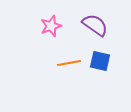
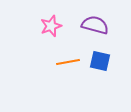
purple semicircle: rotated 20 degrees counterclockwise
orange line: moved 1 px left, 1 px up
